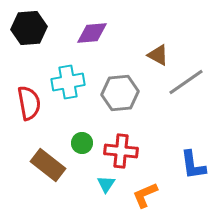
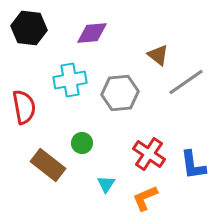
black hexagon: rotated 12 degrees clockwise
brown triangle: rotated 10 degrees clockwise
cyan cross: moved 2 px right, 2 px up
red semicircle: moved 5 px left, 4 px down
red cross: moved 28 px right, 3 px down; rotated 28 degrees clockwise
orange L-shape: moved 3 px down
